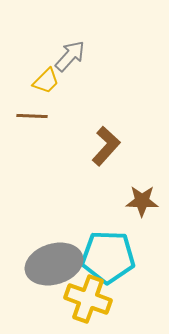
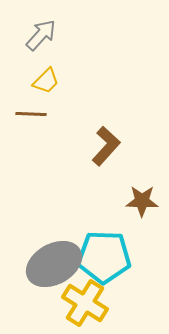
gray arrow: moved 29 px left, 21 px up
brown line: moved 1 px left, 2 px up
cyan pentagon: moved 4 px left
gray ellipse: rotated 12 degrees counterclockwise
yellow cross: moved 3 px left, 4 px down; rotated 12 degrees clockwise
